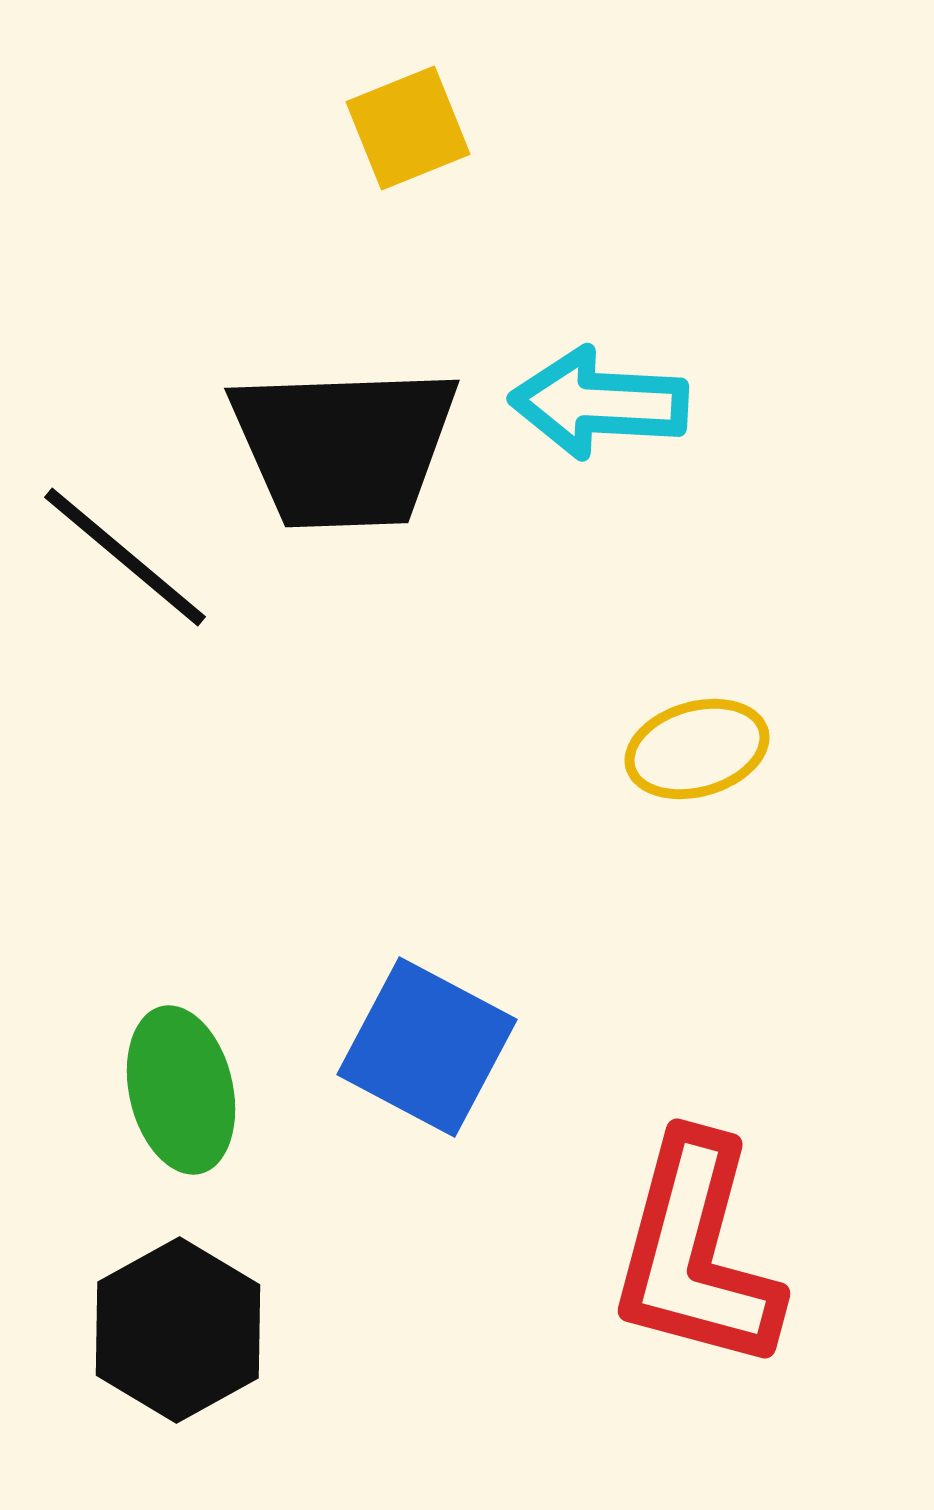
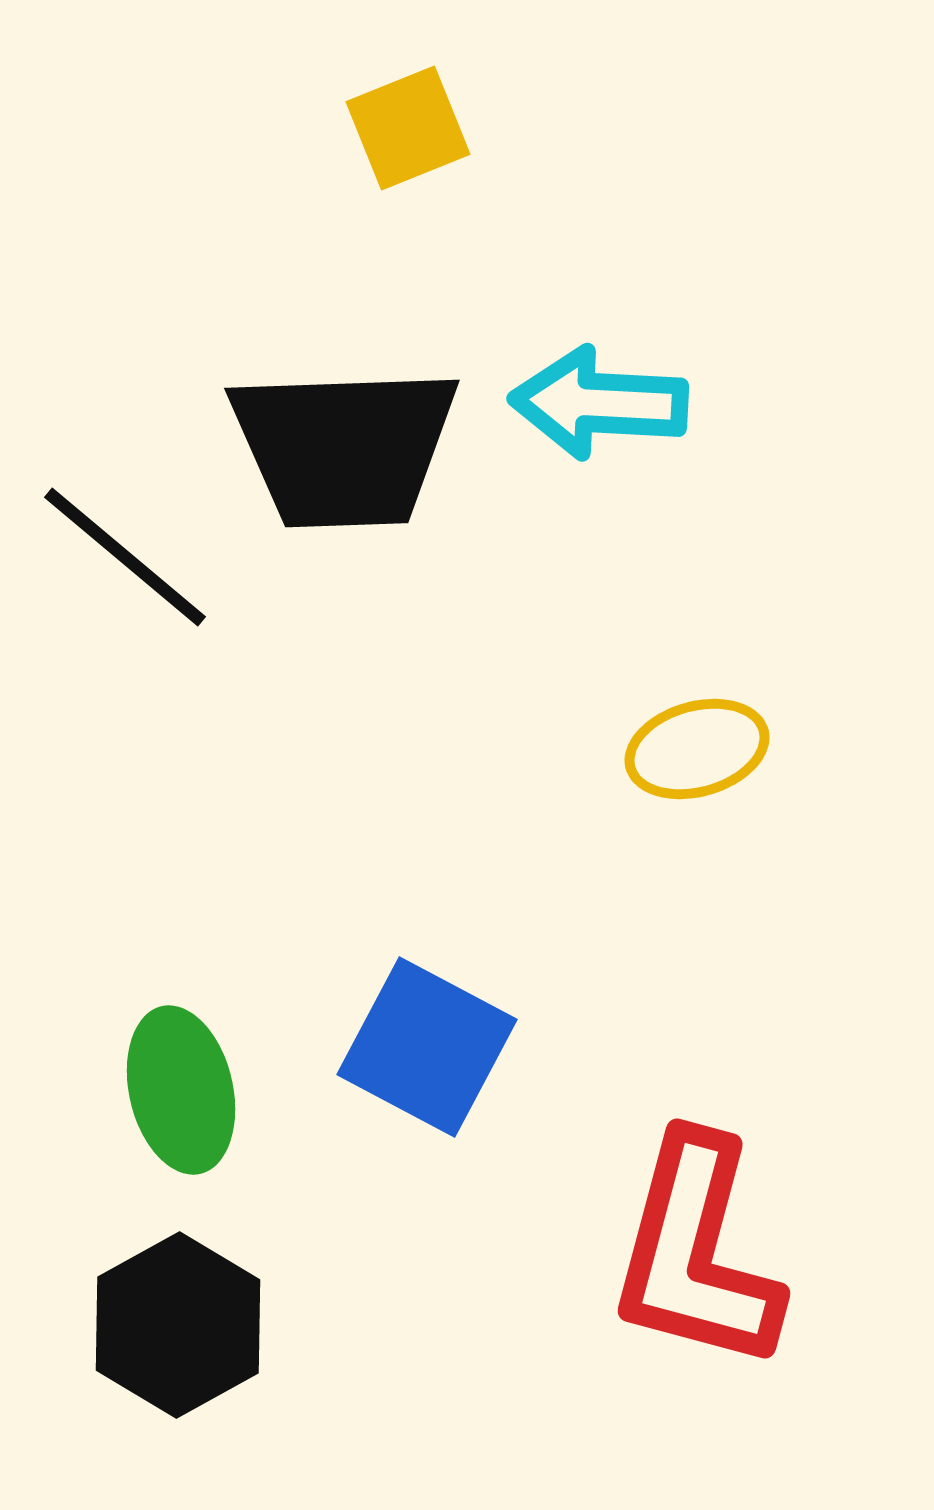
black hexagon: moved 5 px up
